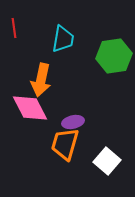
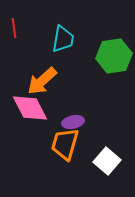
orange arrow: moved 1 px right, 1 px down; rotated 36 degrees clockwise
